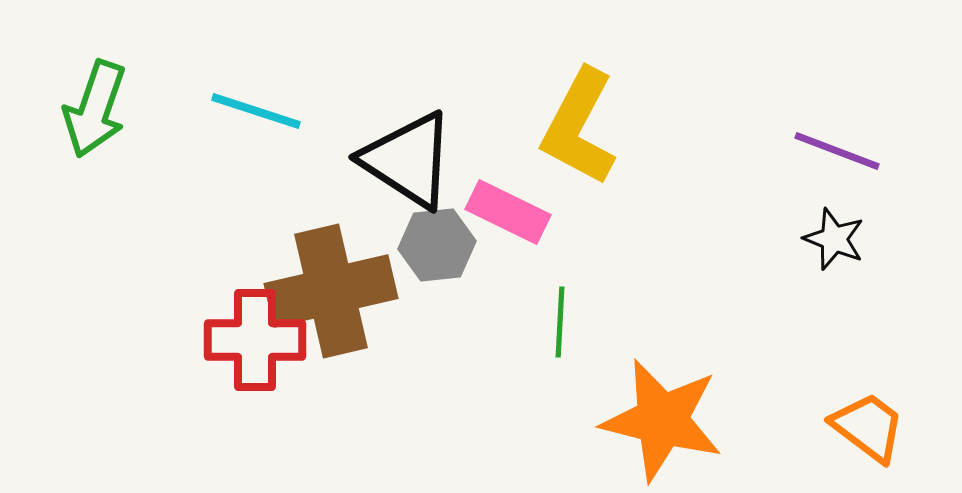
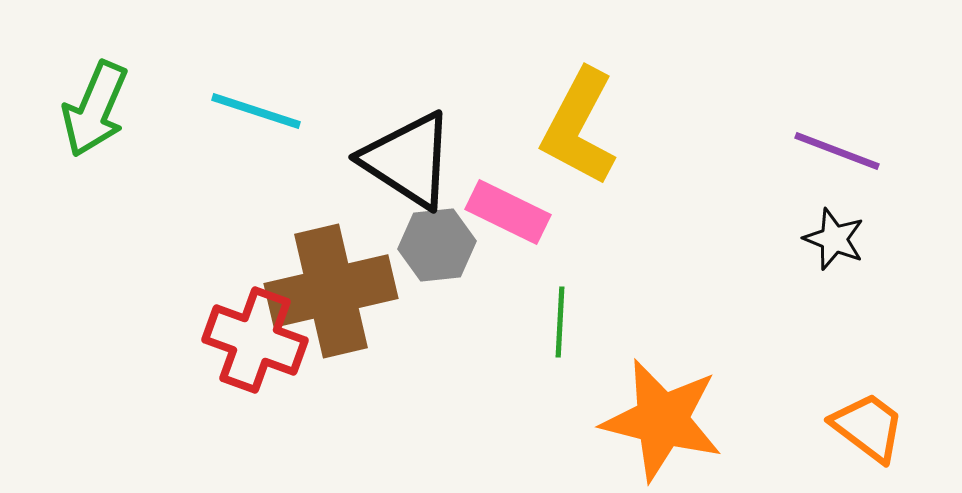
green arrow: rotated 4 degrees clockwise
red cross: rotated 20 degrees clockwise
